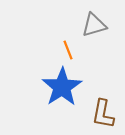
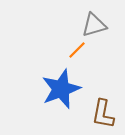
orange line: moved 9 px right; rotated 66 degrees clockwise
blue star: moved 1 px left, 2 px down; rotated 12 degrees clockwise
